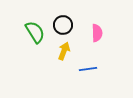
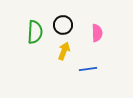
green semicircle: rotated 35 degrees clockwise
